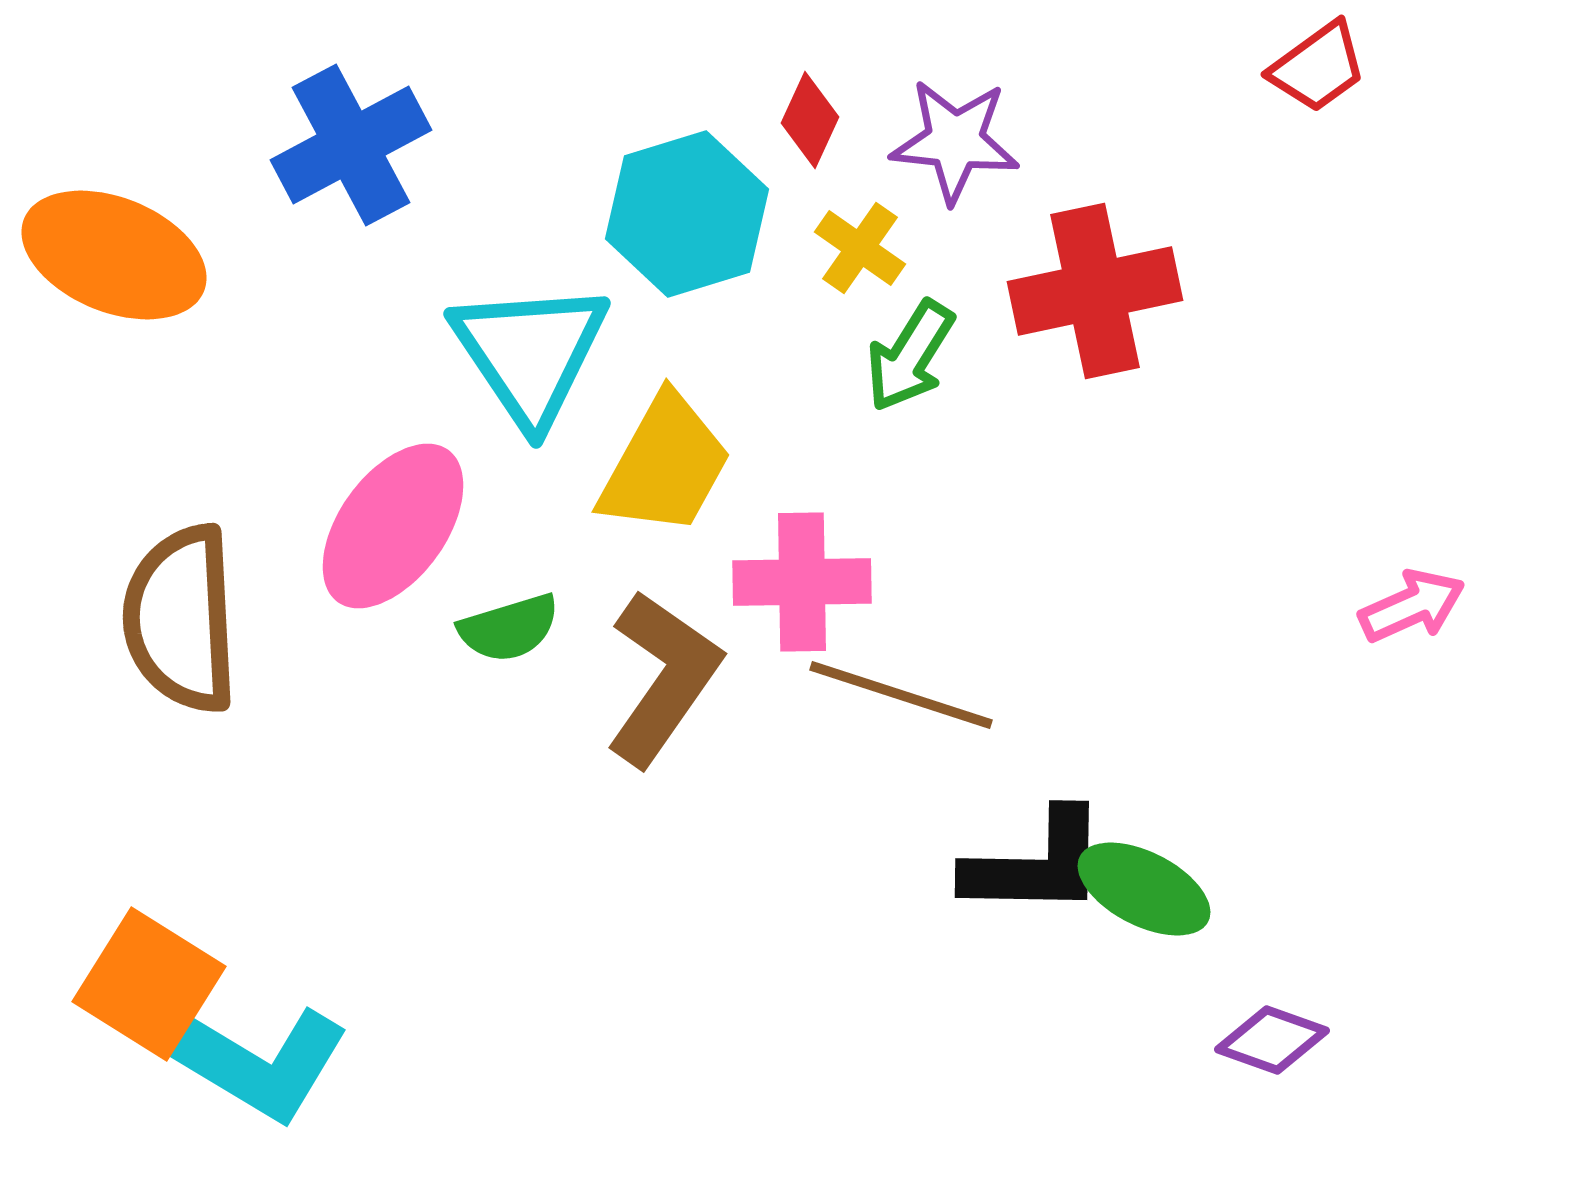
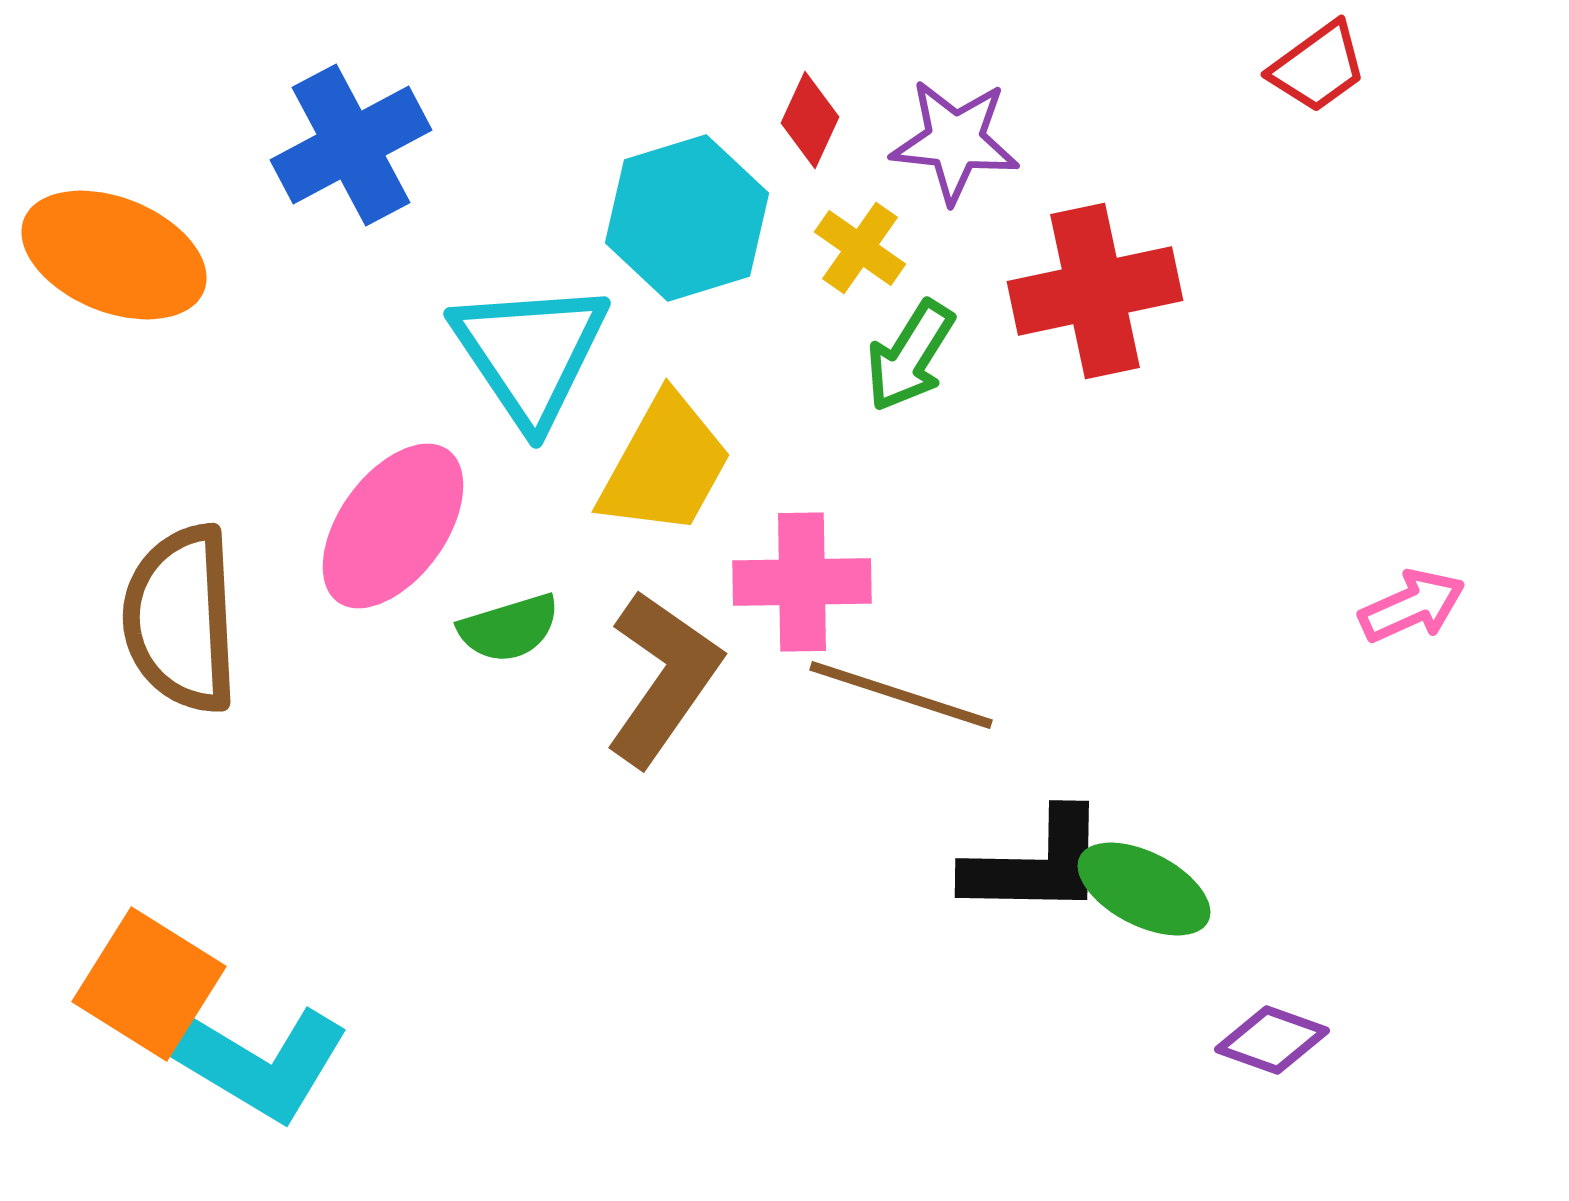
cyan hexagon: moved 4 px down
